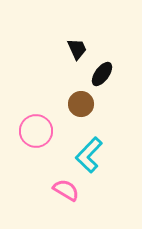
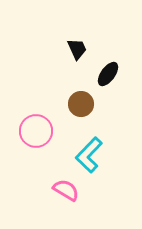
black ellipse: moved 6 px right
